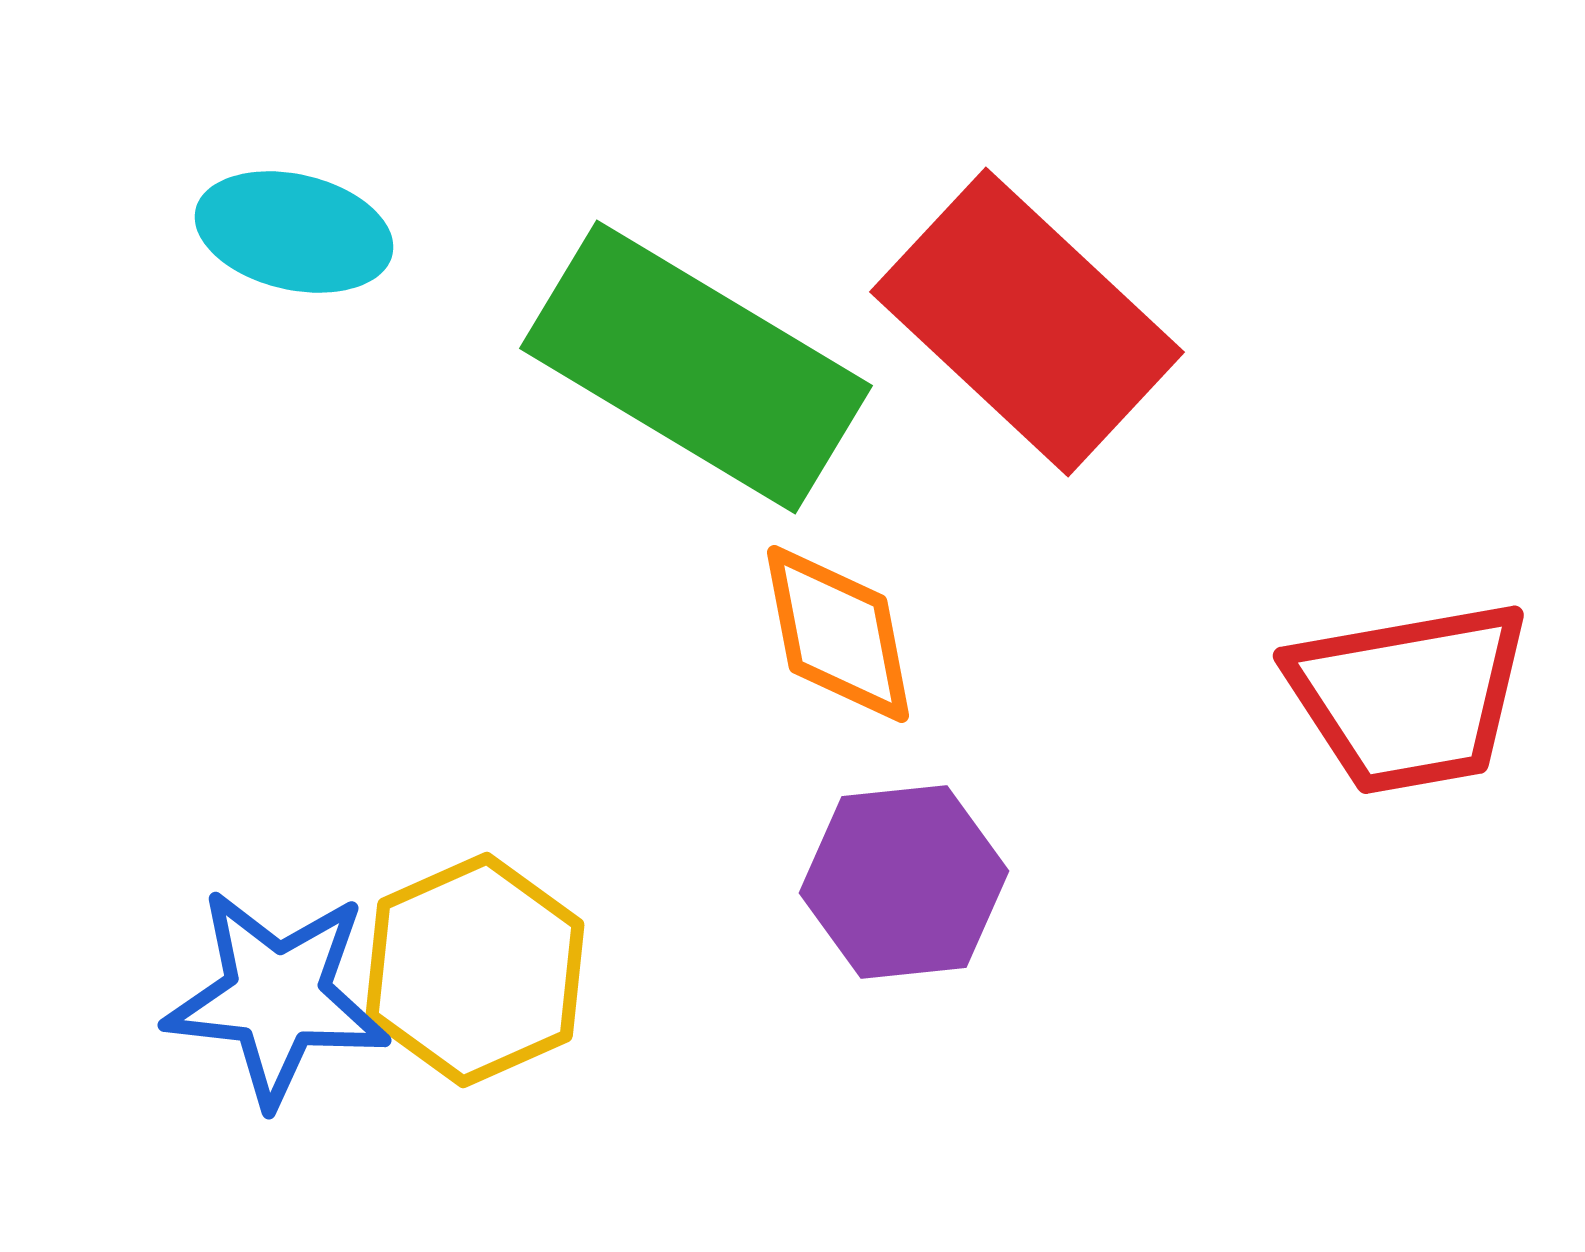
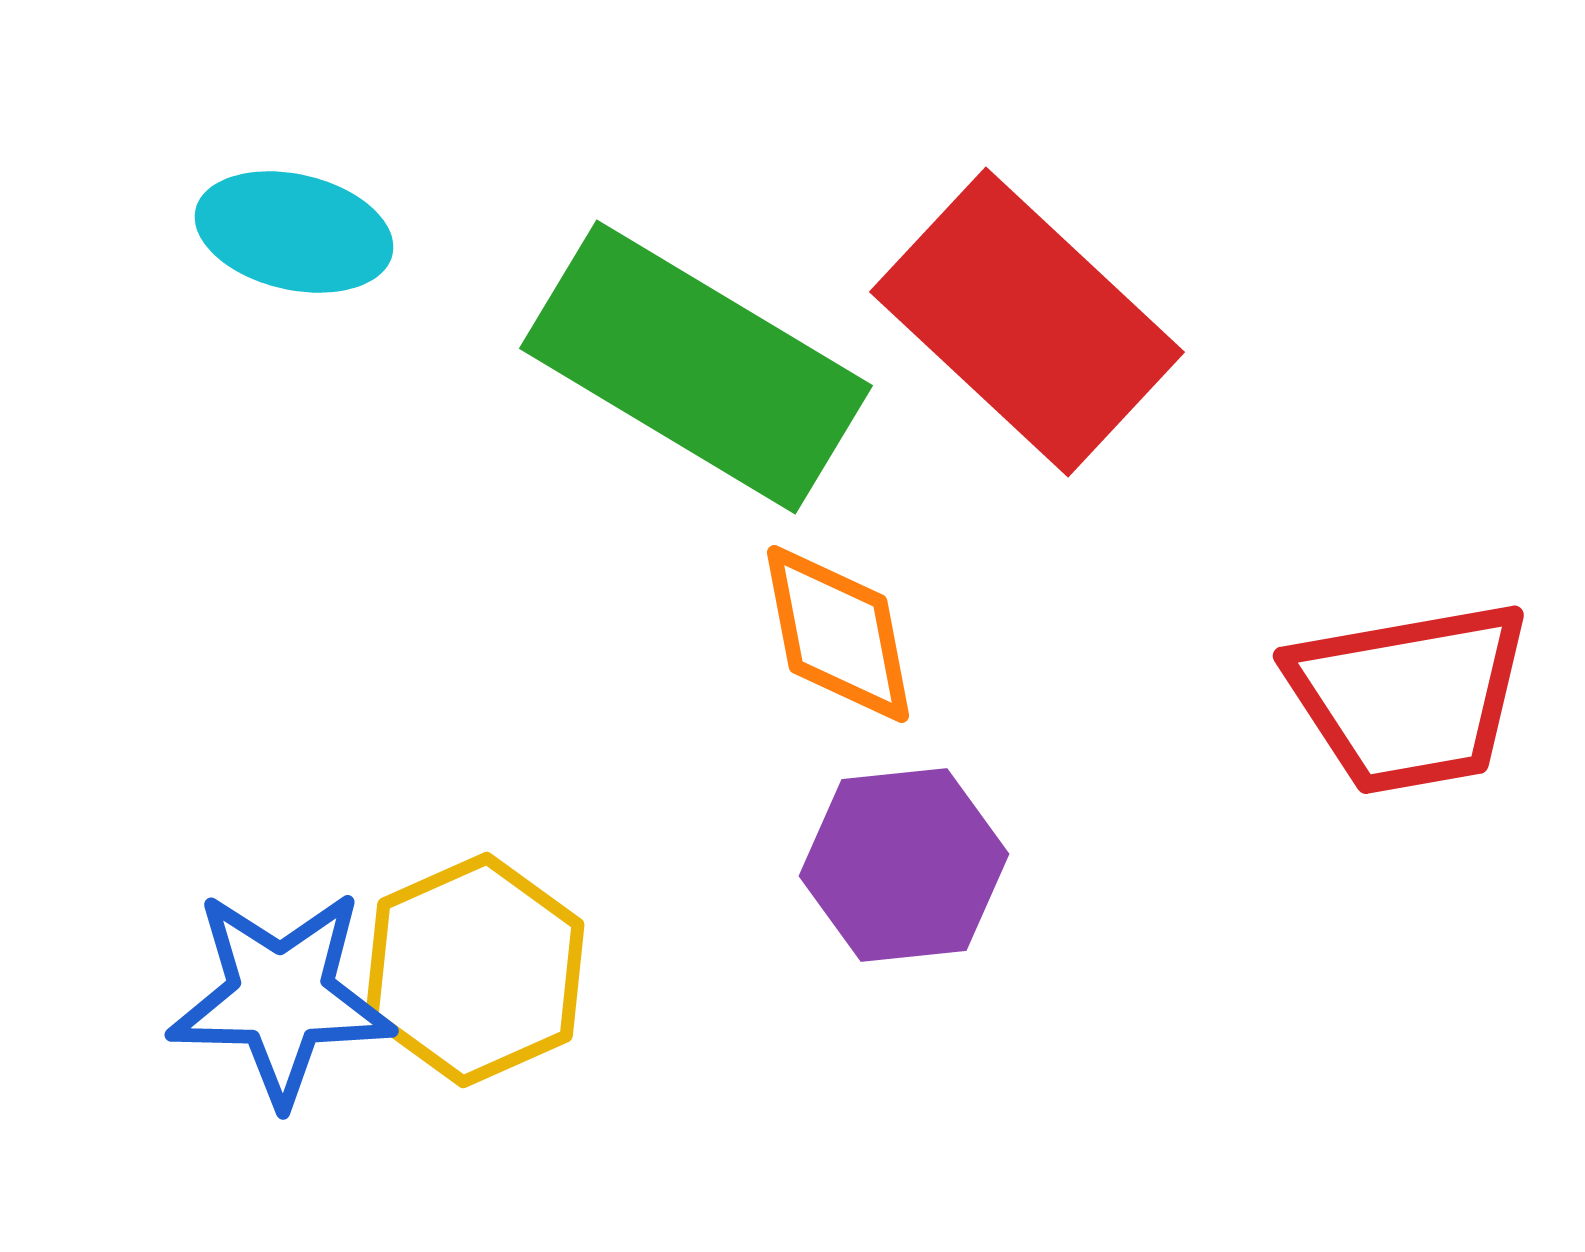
purple hexagon: moved 17 px up
blue star: moved 4 px right; rotated 5 degrees counterclockwise
